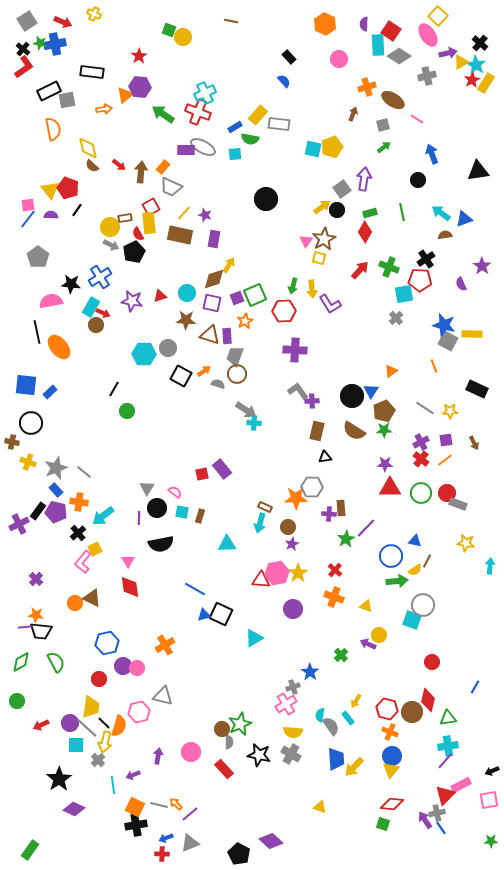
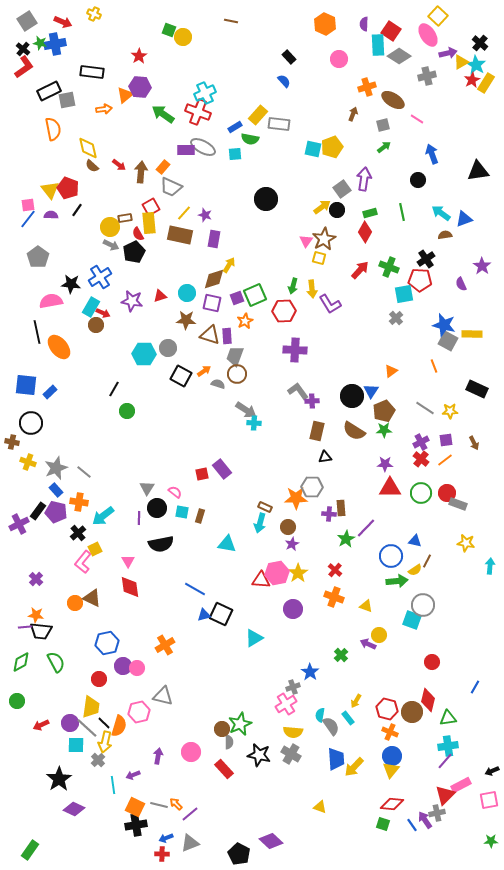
cyan triangle at (227, 544): rotated 12 degrees clockwise
blue line at (441, 828): moved 29 px left, 3 px up
